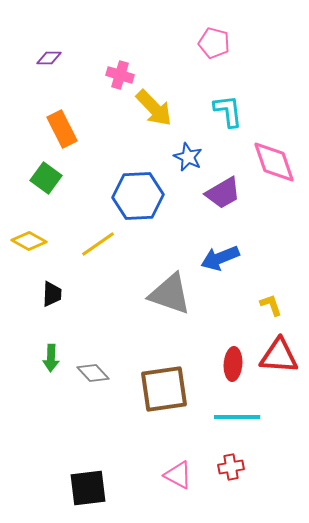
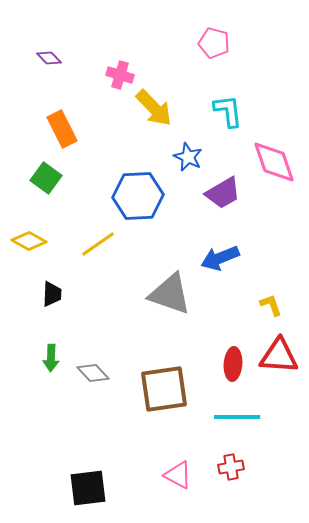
purple diamond: rotated 45 degrees clockwise
